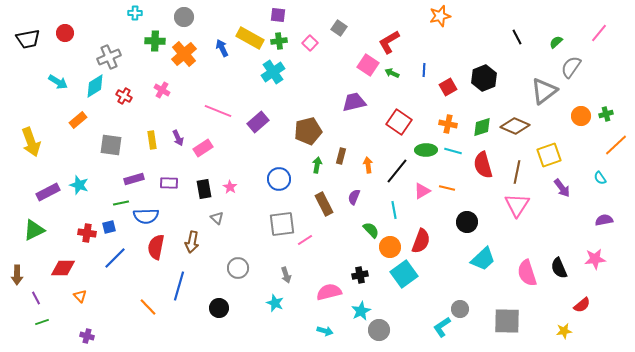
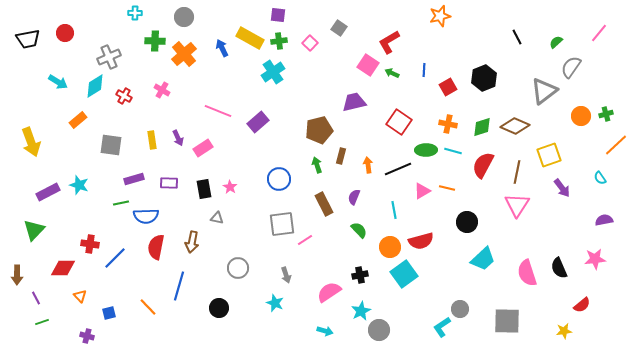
brown pentagon at (308, 131): moved 11 px right, 1 px up
green arrow at (317, 165): rotated 28 degrees counterclockwise
red semicircle at (483, 165): rotated 44 degrees clockwise
black line at (397, 171): moved 1 px right, 2 px up; rotated 28 degrees clockwise
gray triangle at (217, 218): rotated 32 degrees counterclockwise
blue square at (109, 227): moved 86 px down
green triangle at (34, 230): rotated 20 degrees counterclockwise
green semicircle at (371, 230): moved 12 px left
red cross at (87, 233): moved 3 px right, 11 px down
red semicircle at (421, 241): rotated 55 degrees clockwise
pink semicircle at (329, 292): rotated 20 degrees counterclockwise
